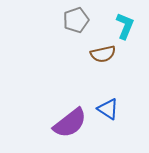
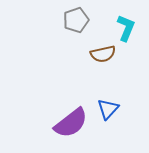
cyan L-shape: moved 1 px right, 2 px down
blue triangle: rotated 40 degrees clockwise
purple semicircle: moved 1 px right
